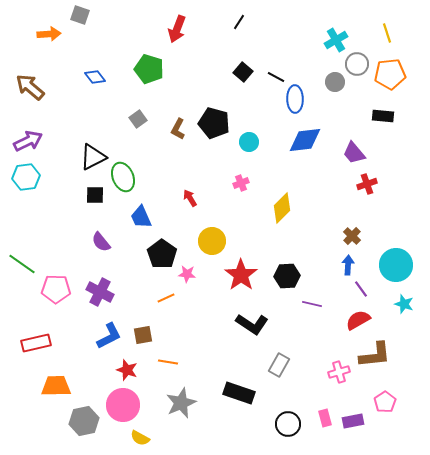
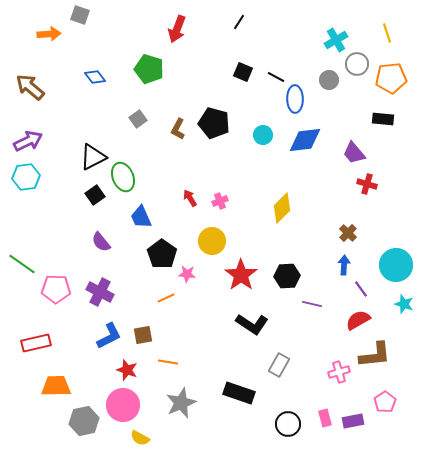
black square at (243, 72): rotated 18 degrees counterclockwise
orange pentagon at (390, 74): moved 1 px right, 4 px down
gray circle at (335, 82): moved 6 px left, 2 px up
black rectangle at (383, 116): moved 3 px down
cyan circle at (249, 142): moved 14 px right, 7 px up
pink cross at (241, 183): moved 21 px left, 18 px down
red cross at (367, 184): rotated 36 degrees clockwise
black square at (95, 195): rotated 36 degrees counterclockwise
brown cross at (352, 236): moved 4 px left, 3 px up
blue arrow at (348, 265): moved 4 px left
